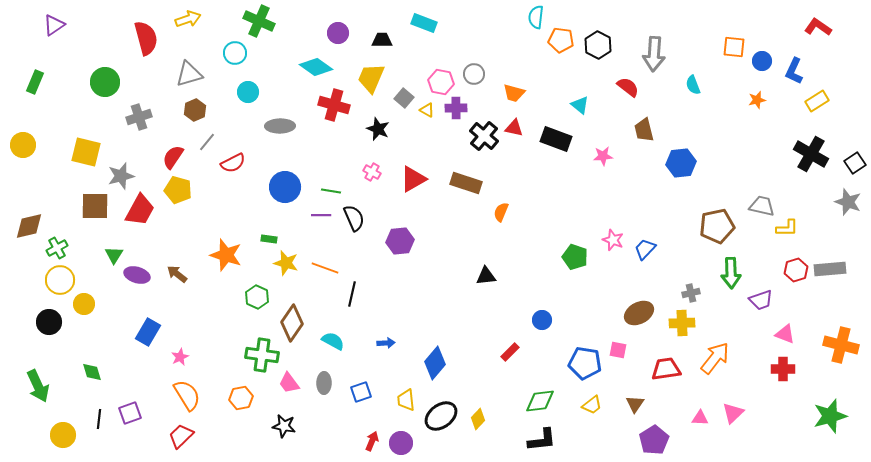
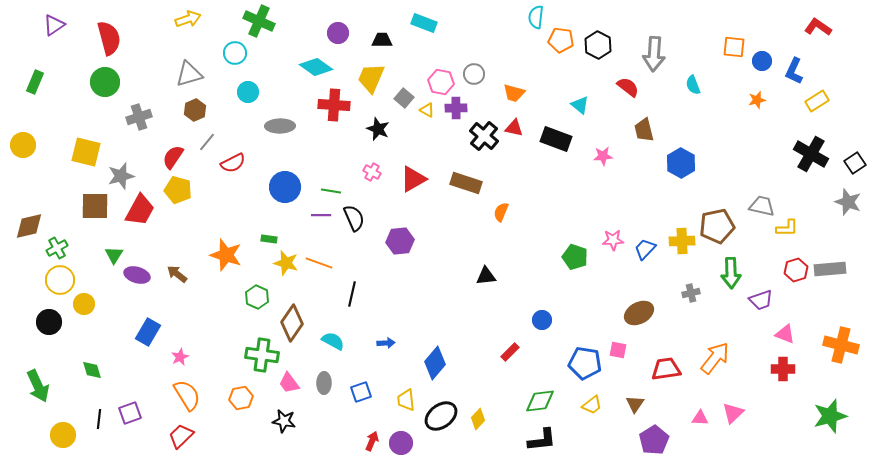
red semicircle at (146, 38): moved 37 px left
red cross at (334, 105): rotated 12 degrees counterclockwise
blue hexagon at (681, 163): rotated 24 degrees counterclockwise
pink star at (613, 240): rotated 25 degrees counterclockwise
orange line at (325, 268): moved 6 px left, 5 px up
yellow cross at (682, 323): moved 82 px up
green diamond at (92, 372): moved 2 px up
black star at (284, 426): moved 5 px up
